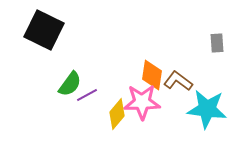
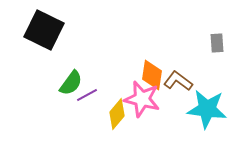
green semicircle: moved 1 px right, 1 px up
pink star: moved 3 px up; rotated 15 degrees clockwise
